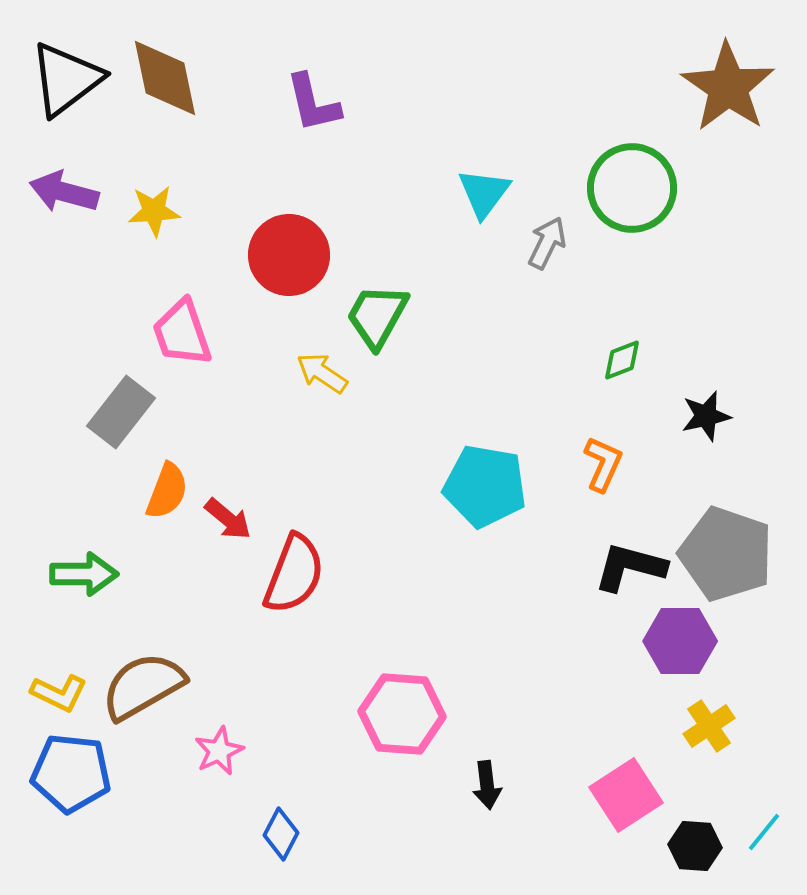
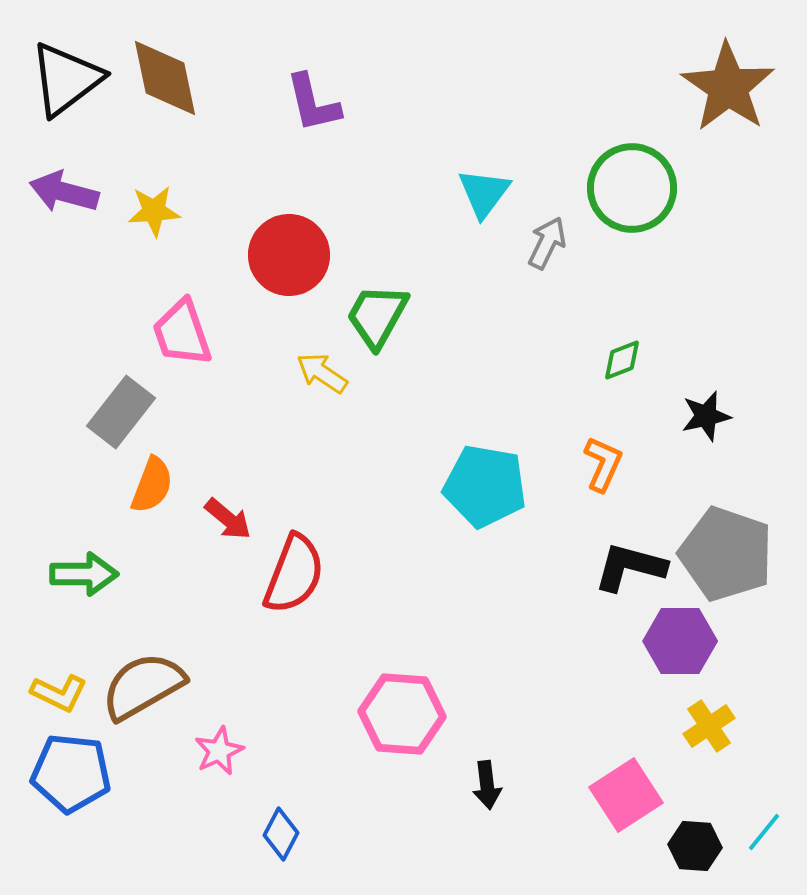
orange semicircle: moved 15 px left, 6 px up
